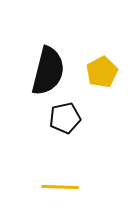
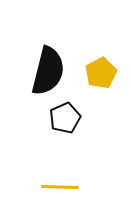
yellow pentagon: moved 1 px left, 1 px down
black pentagon: rotated 12 degrees counterclockwise
